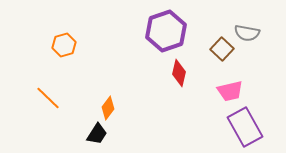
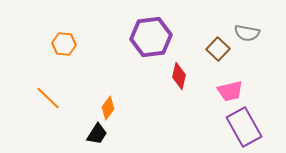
purple hexagon: moved 15 px left, 6 px down; rotated 12 degrees clockwise
orange hexagon: moved 1 px up; rotated 20 degrees clockwise
brown square: moved 4 px left
red diamond: moved 3 px down
purple rectangle: moved 1 px left
